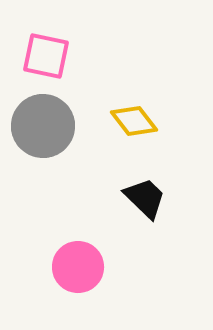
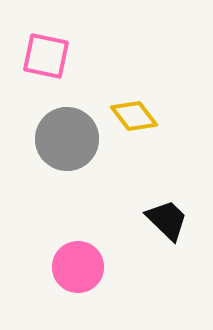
yellow diamond: moved 5 px up
gray circle: moved 24 px right, 13 px down
black trapezoid: moved 22 px right, 22 px down
